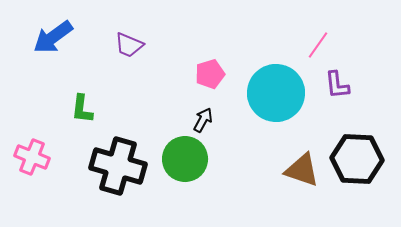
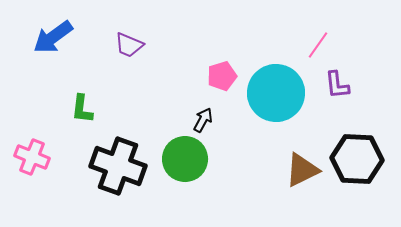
pink pentagon: moved 12 px right, 2 px down
black cross: rotated 4 degrees clockwise
brown triangle: rotated 45 degrees counterclockwise
